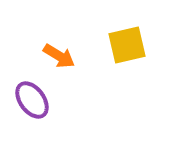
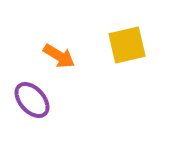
purple ellipse: rotated 6 degrees counterclockwise
